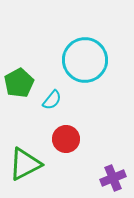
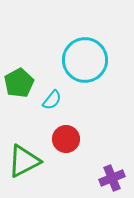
green triangle: moved 1 px left, 3 px up
purple cross: moved 1 px left
